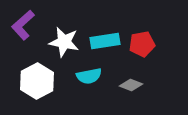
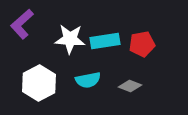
purple L-shape: moved 1 px left, 1 px up
white star: moved 6 px right, 3 px up; rotated 8 degrees counterclockwise
cyan semicircle: moved 1 px left, 4 px down
white hexagon: moved 2 px right, 2 px down
gray diamond: moved 1 px left, 1 px down
